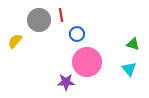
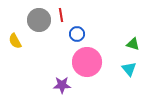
yellow semicircle: rotated 70 degrees counterclockwise
purple star: moved 4 px left, 3 px down
